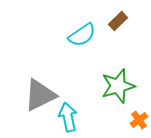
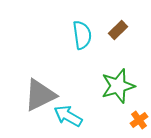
brown rectangle: moved 9 px down
cyan semicircle: rotated 64 degrees counterclockwise
cyan arrow: moved 1 px up; rotated 48 degrees counterclockwise
